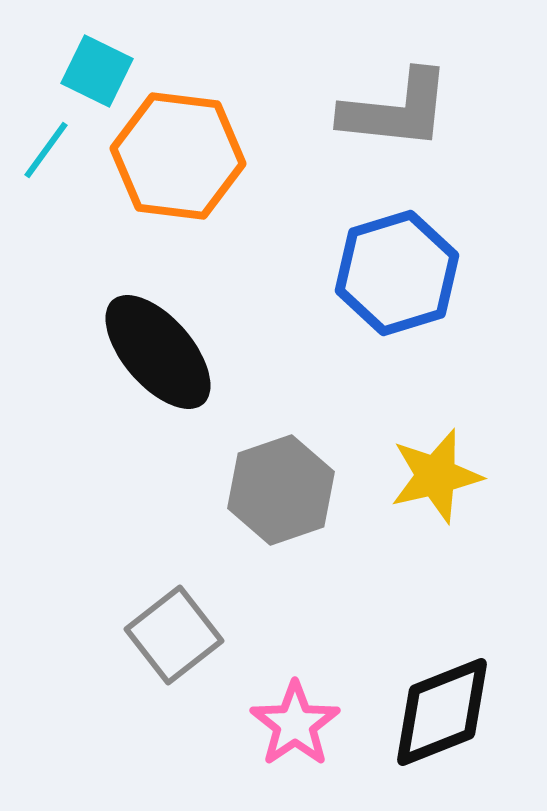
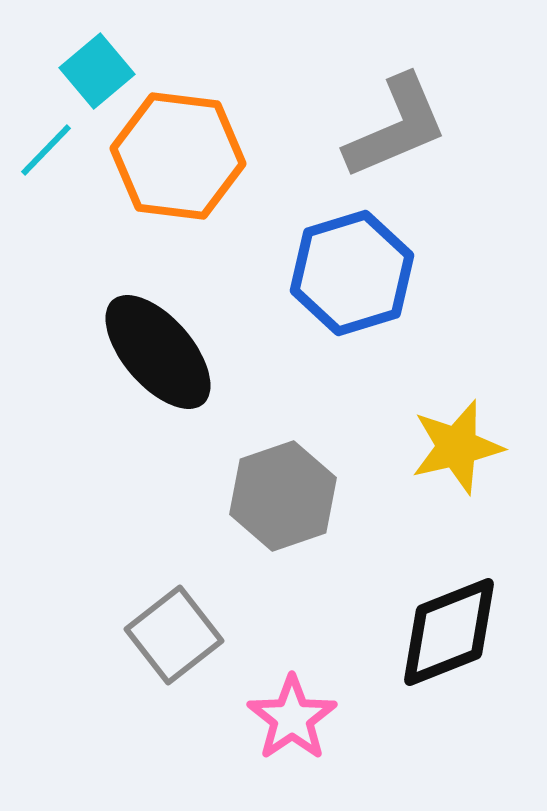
cyan square: rotated 24 degrees clockwise
gray L-shape: moved 17 px down; rotated 29 degrees counterclockwise
cyan line: rotated 8 degrees clockwise
blue hexagon: moved 45 px left
yellow star: moved 21 px right, 29 px up
gray hexagon: moved 2 px right, 6 px down
black diamond: moved 7 px right, 80 px up
pink star: moved 3 px left, 6 px up
